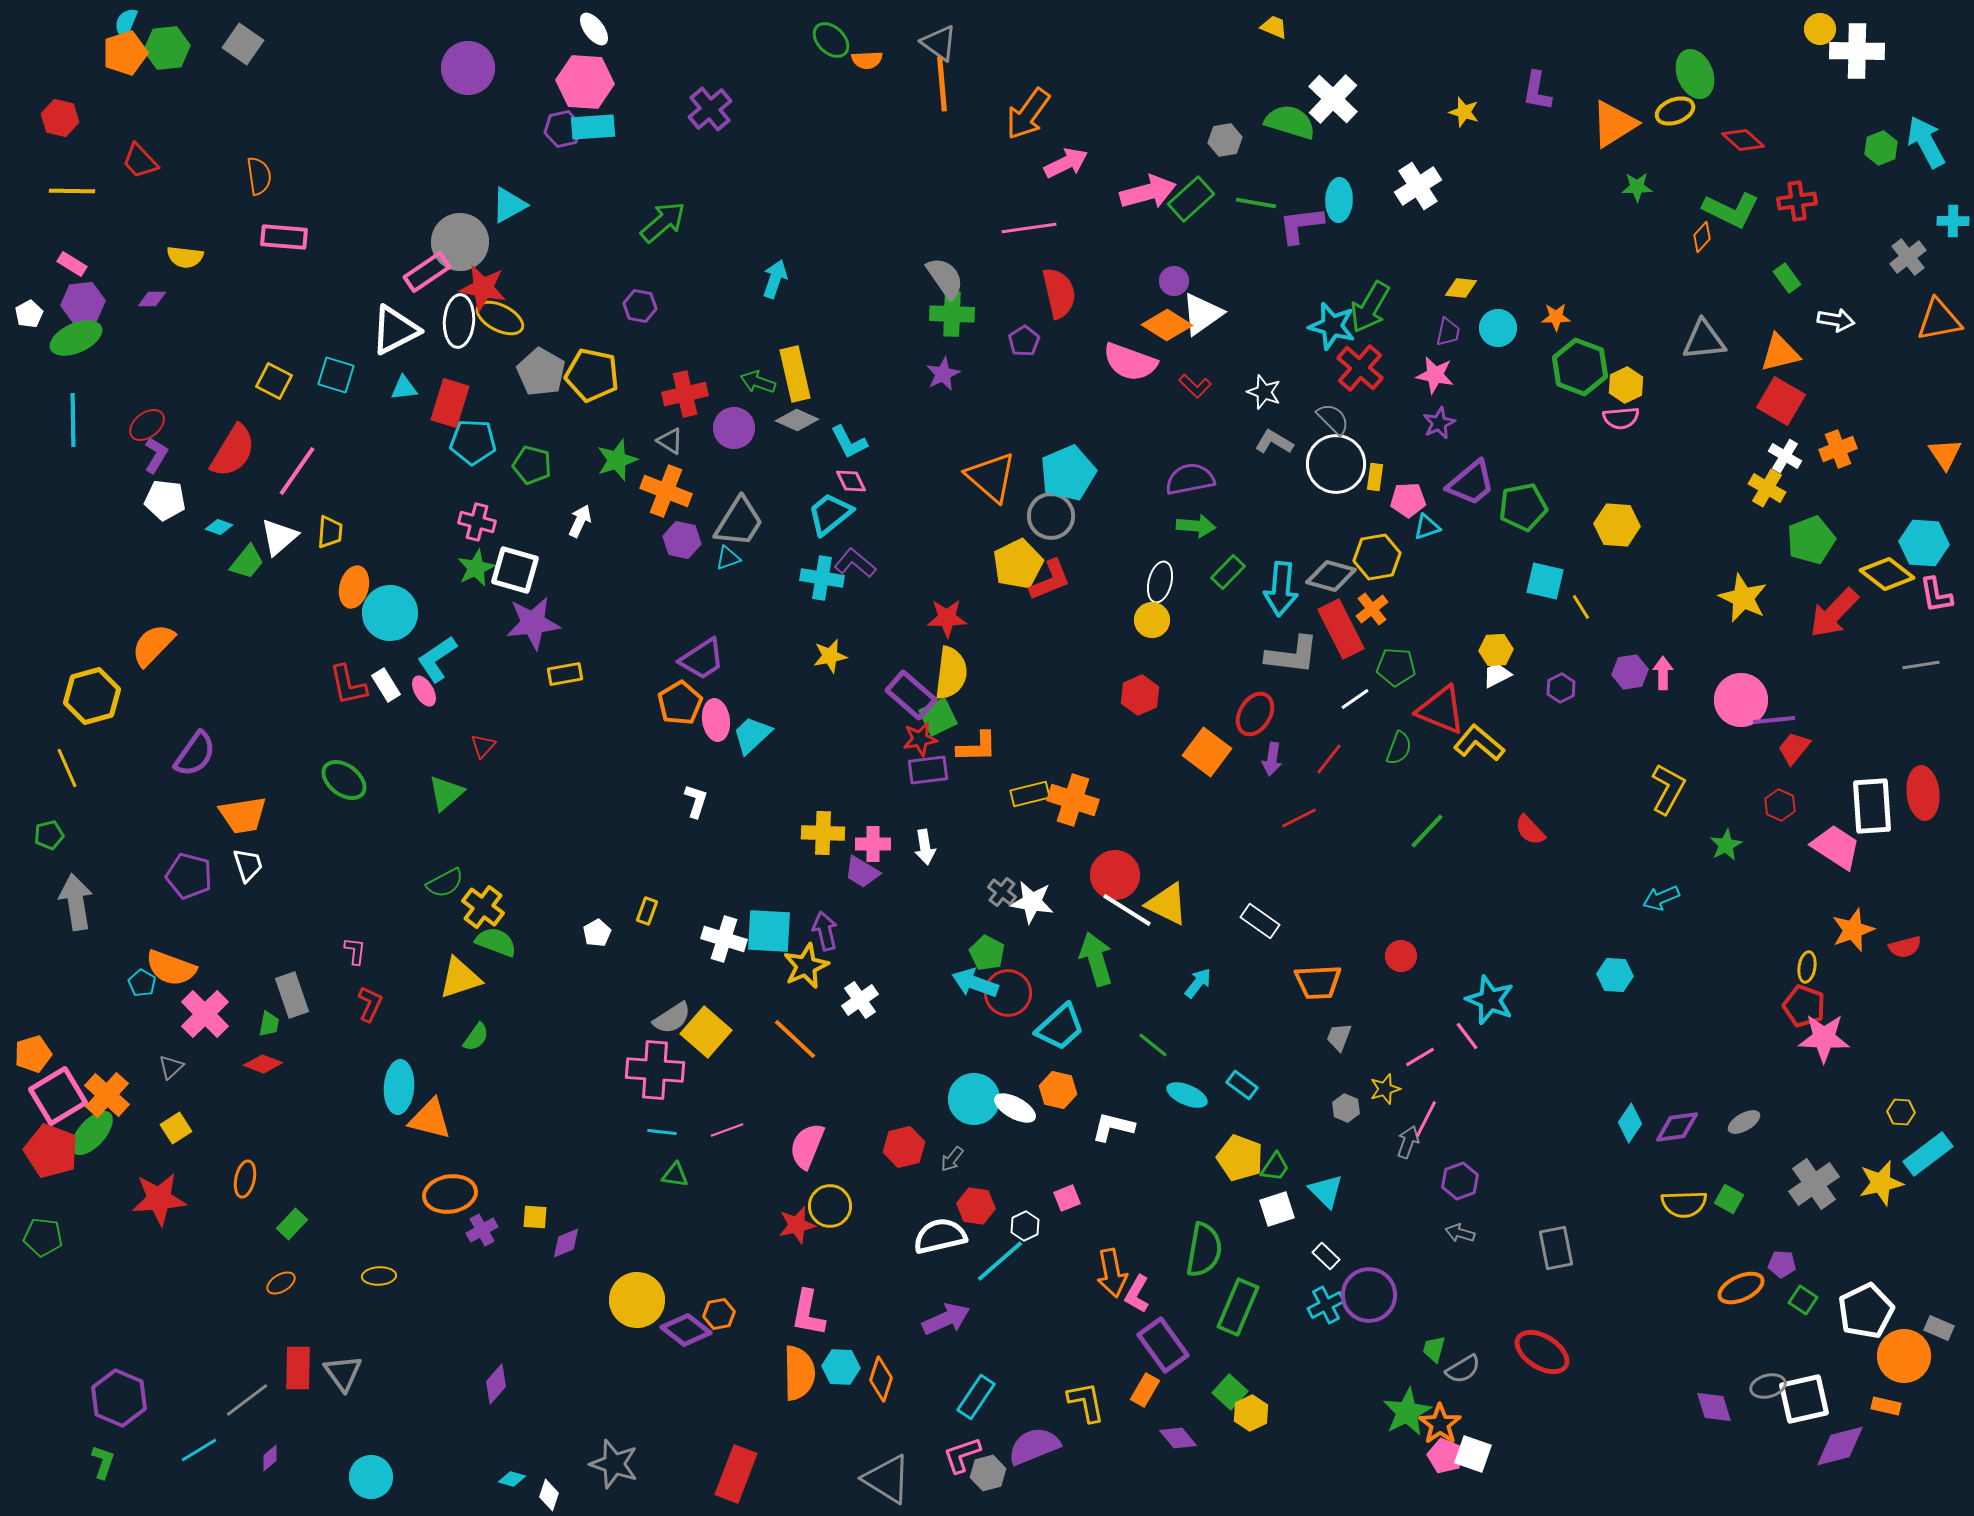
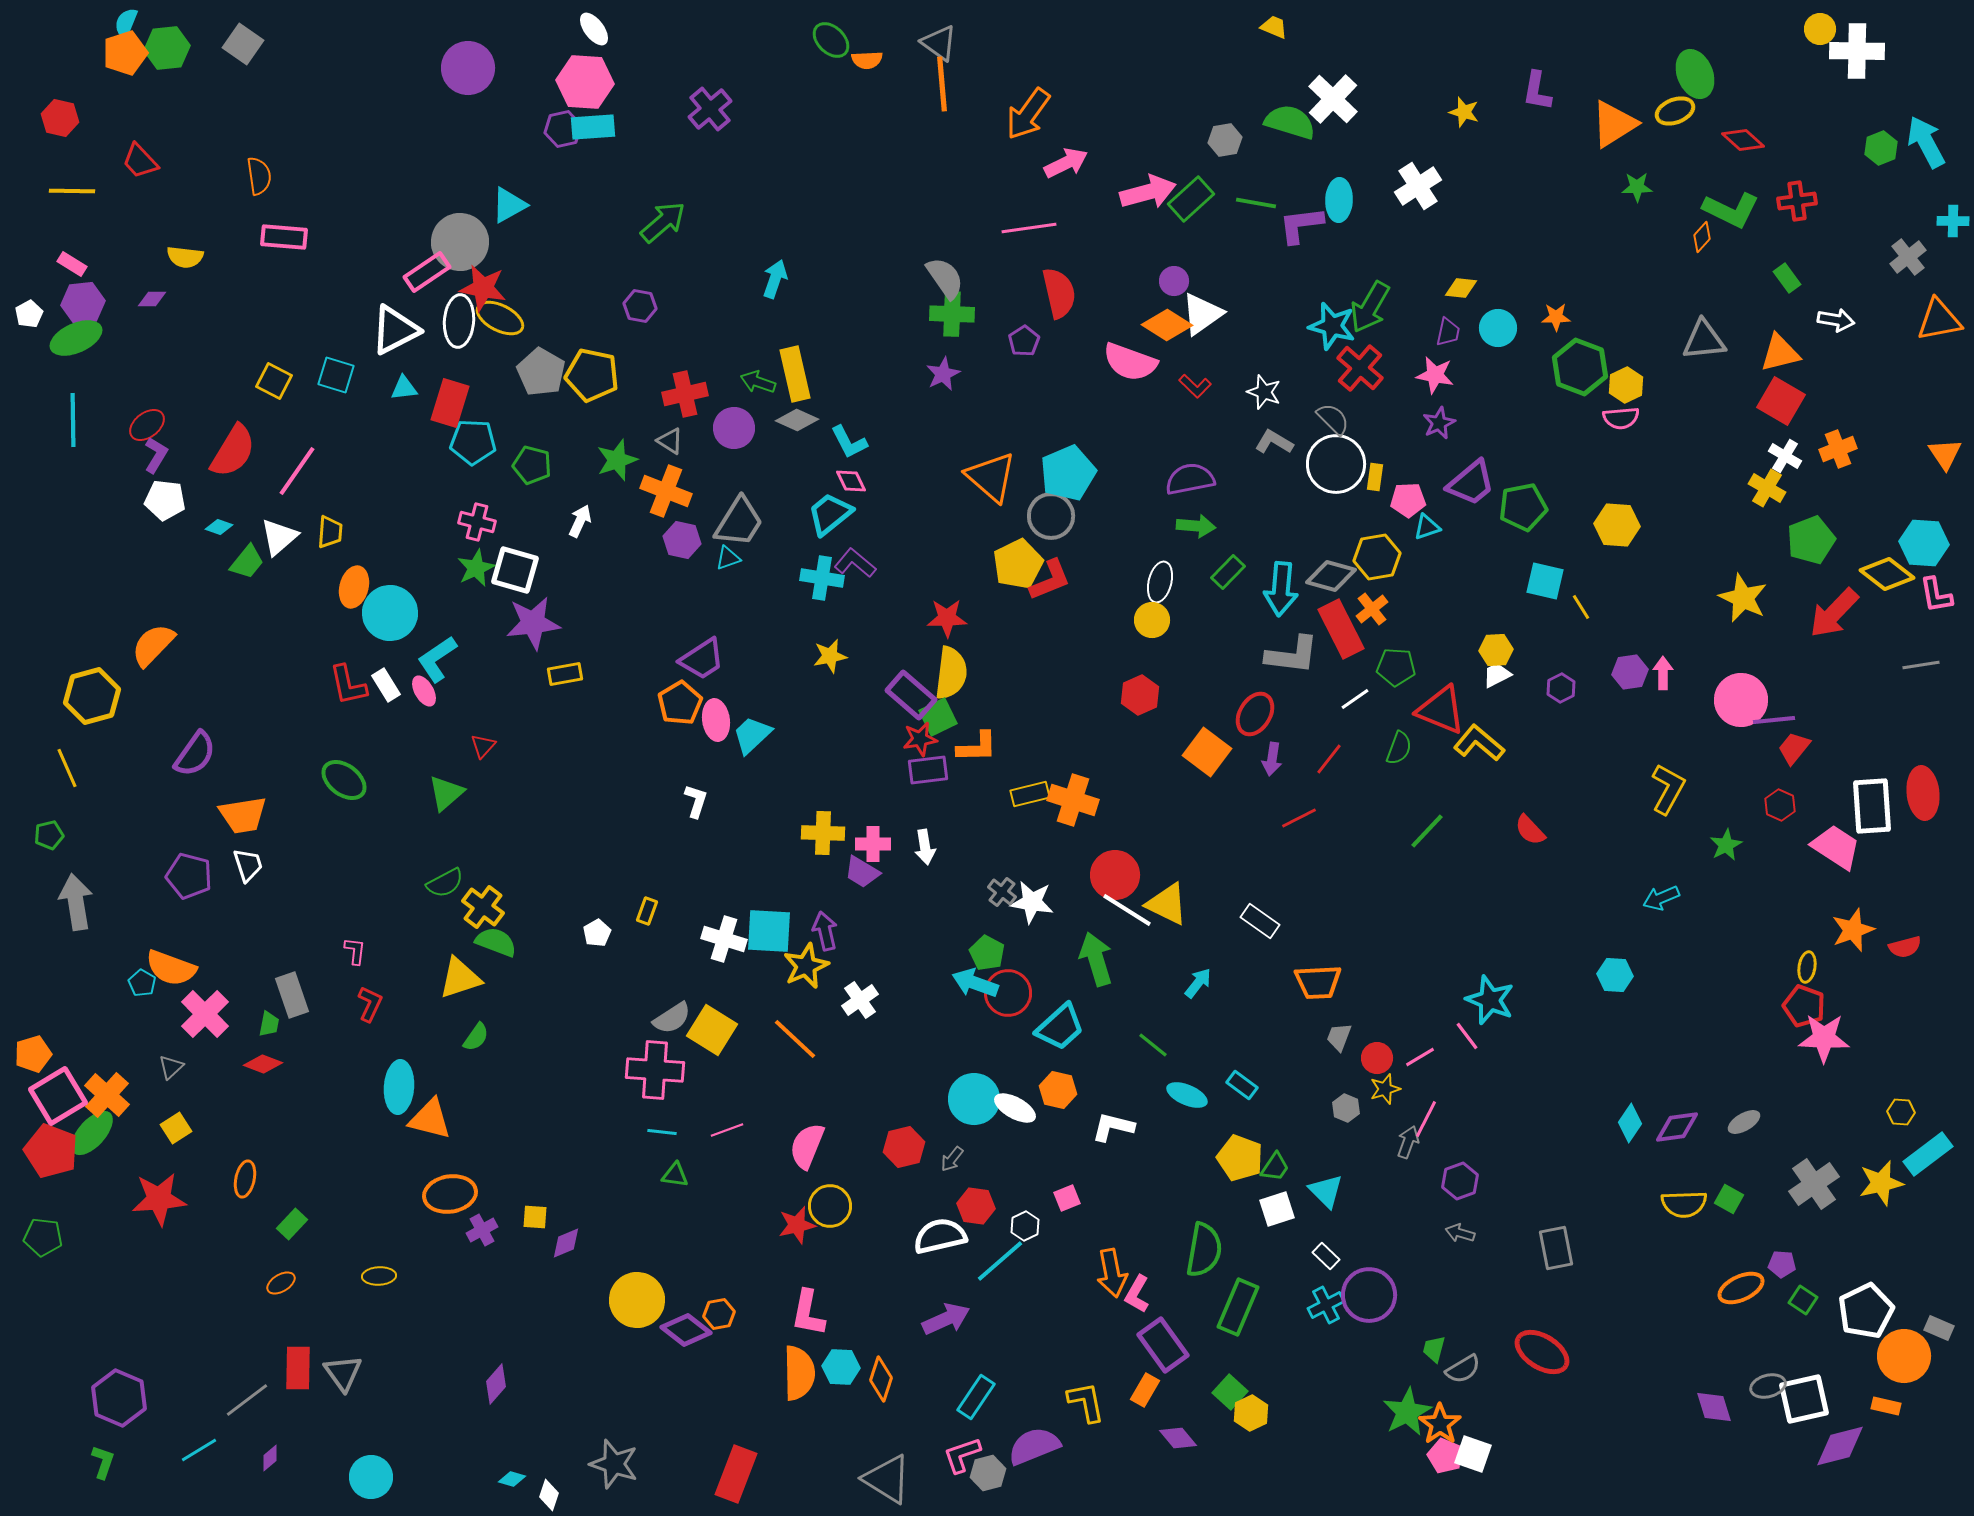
red circle at (1401, 956): moved 24 px left, 102 px down
yellow square at (706, 1032): moved 6 px right, 2 px up; rotated 9 degrees counterclockwise
